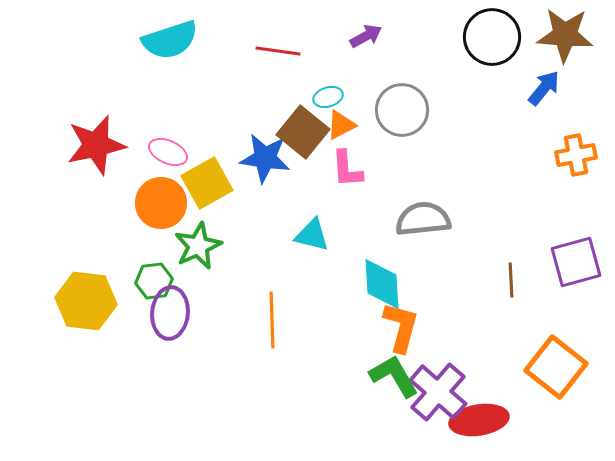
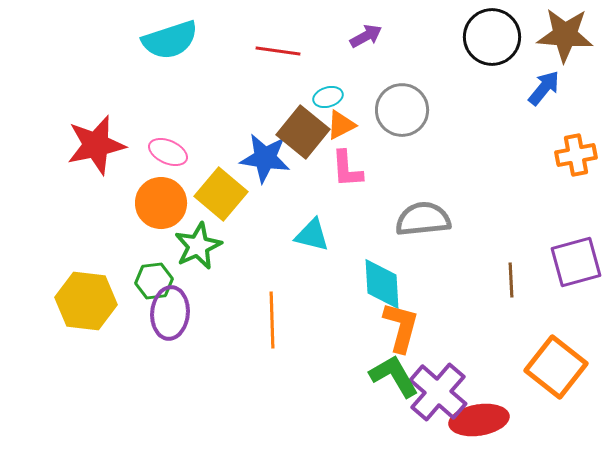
yellow square: moved 14 px right, 11 px down; rotated 21 degrees counterclockwise
